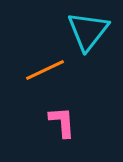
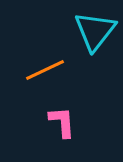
cyan triangle: moved 7 px right
